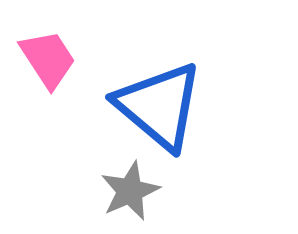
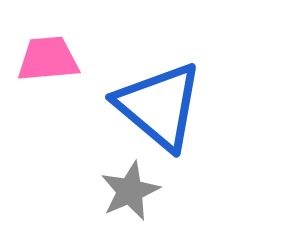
pink trapezoid: rotated 62 degrees counterclockwise
